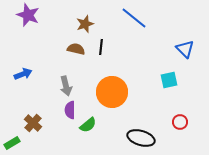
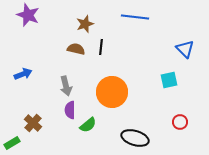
blue line: moved 1 px right, 1 px up; rotated 32 degrees counterclockwise
black ellipse: moved 6 px left
